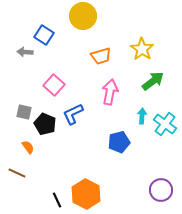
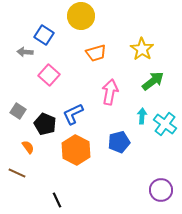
yellow circle: moved 2 px left
orange trapezoid: moved 5 px left, 3 px up
pink square: moved 5 px left, 10 px up
gray square: moved 6 px left, 1 px up; rotated 21 degrees clockwise
orange hexagon: moved 10 px left, 44 px up
